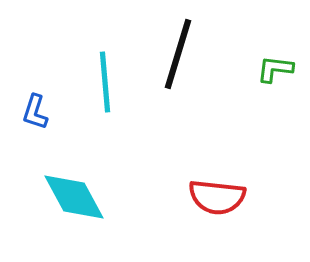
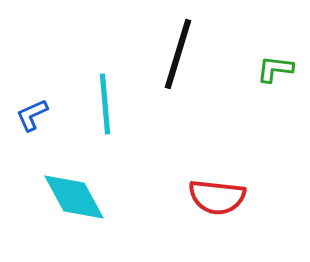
cyan line: moved 22 px down
blue L-shape: moved 3 px left, 3 px down; rotated 48 degrees clockwise
